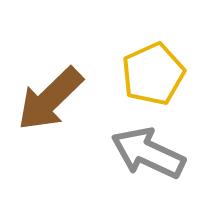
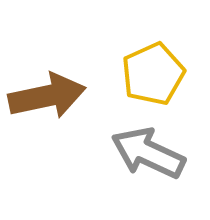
brown arrow: moved 3 px left, 3 px up; rotated 148 degrees counterclockwise
